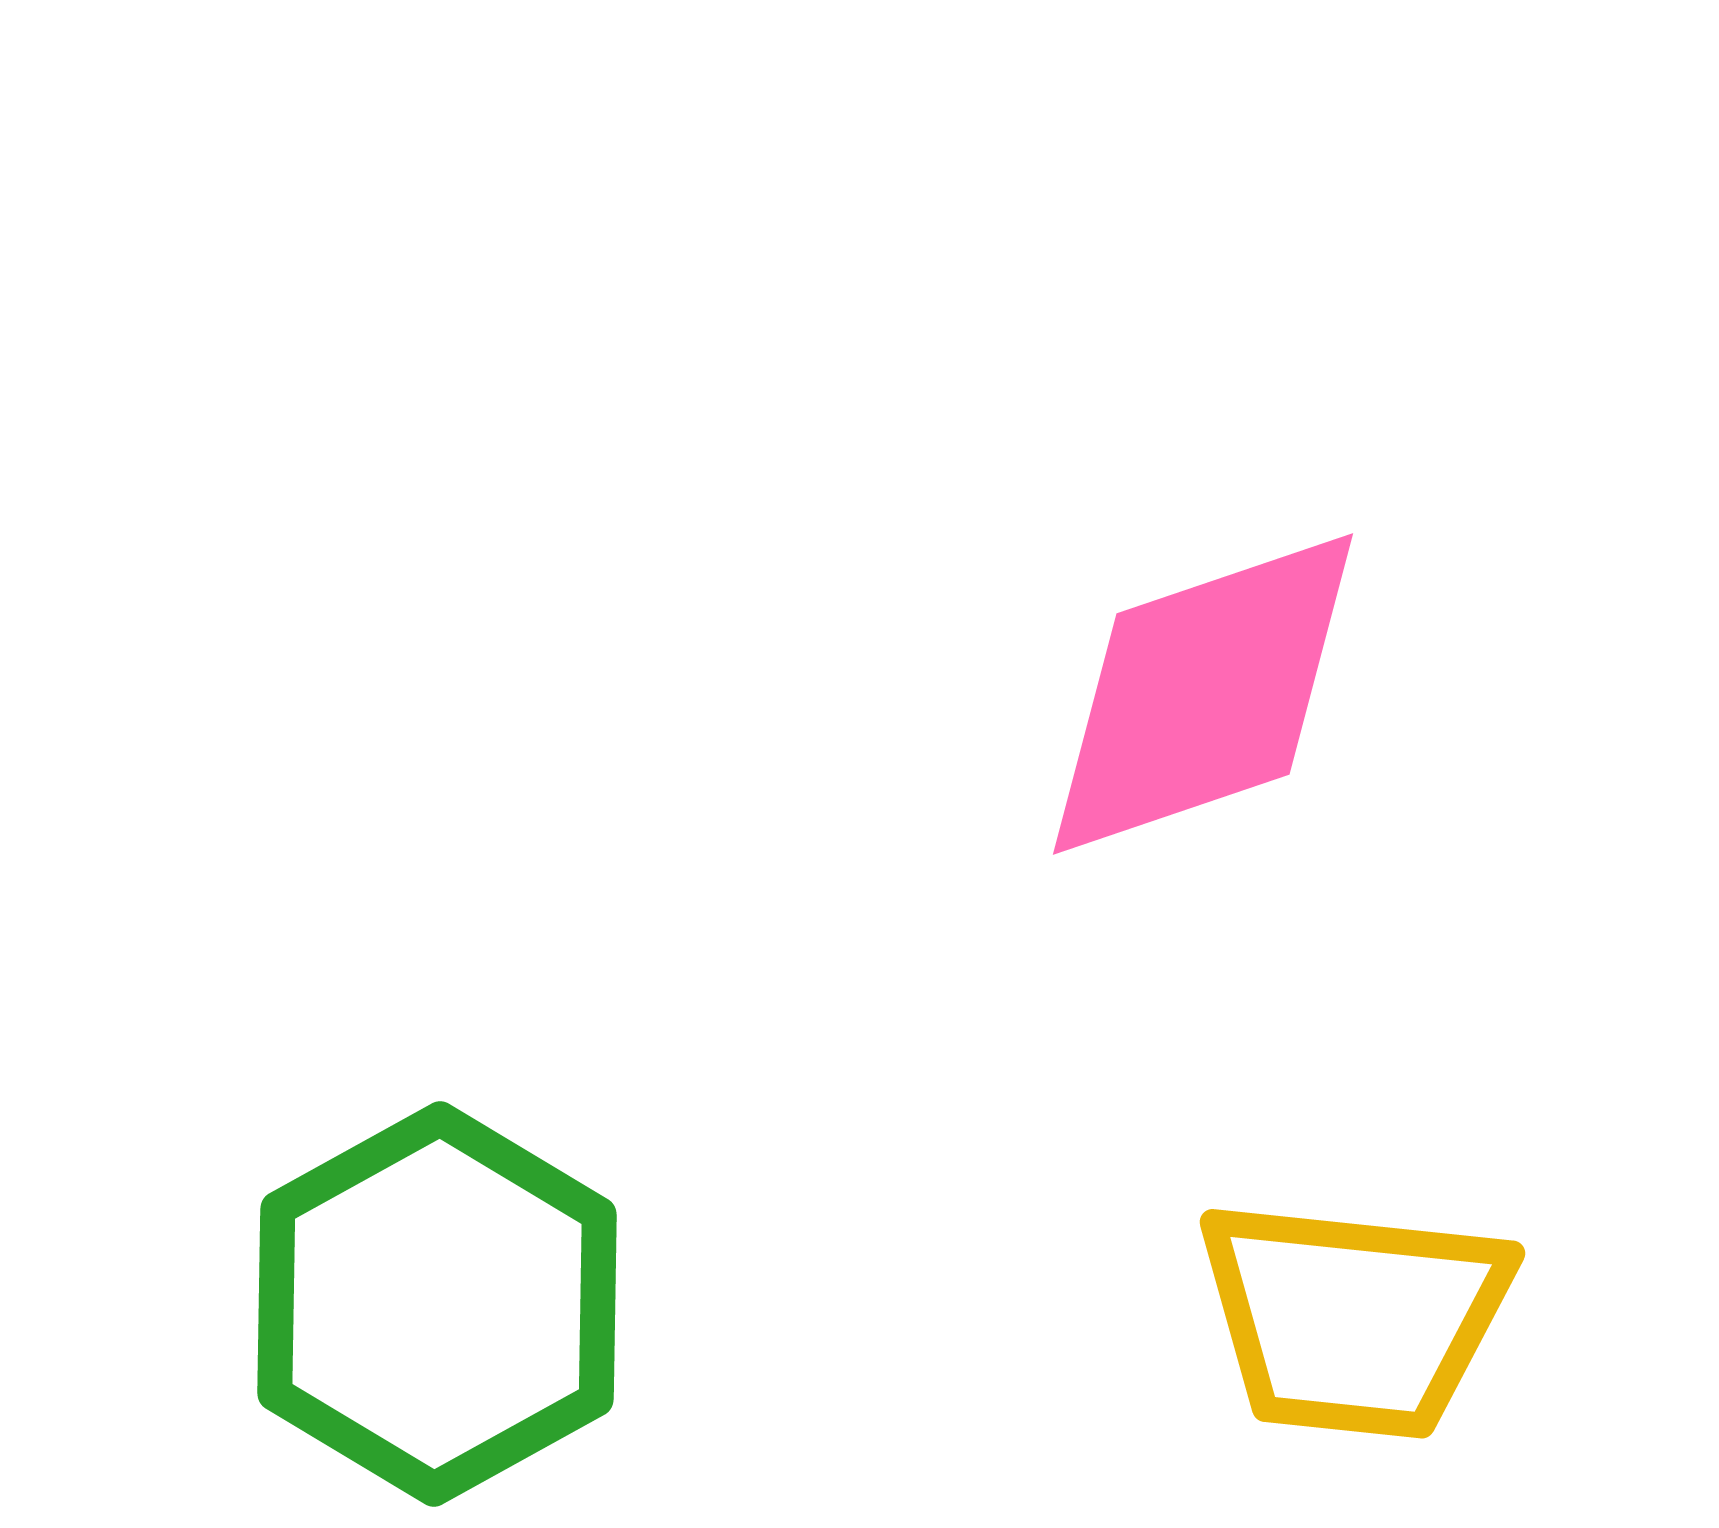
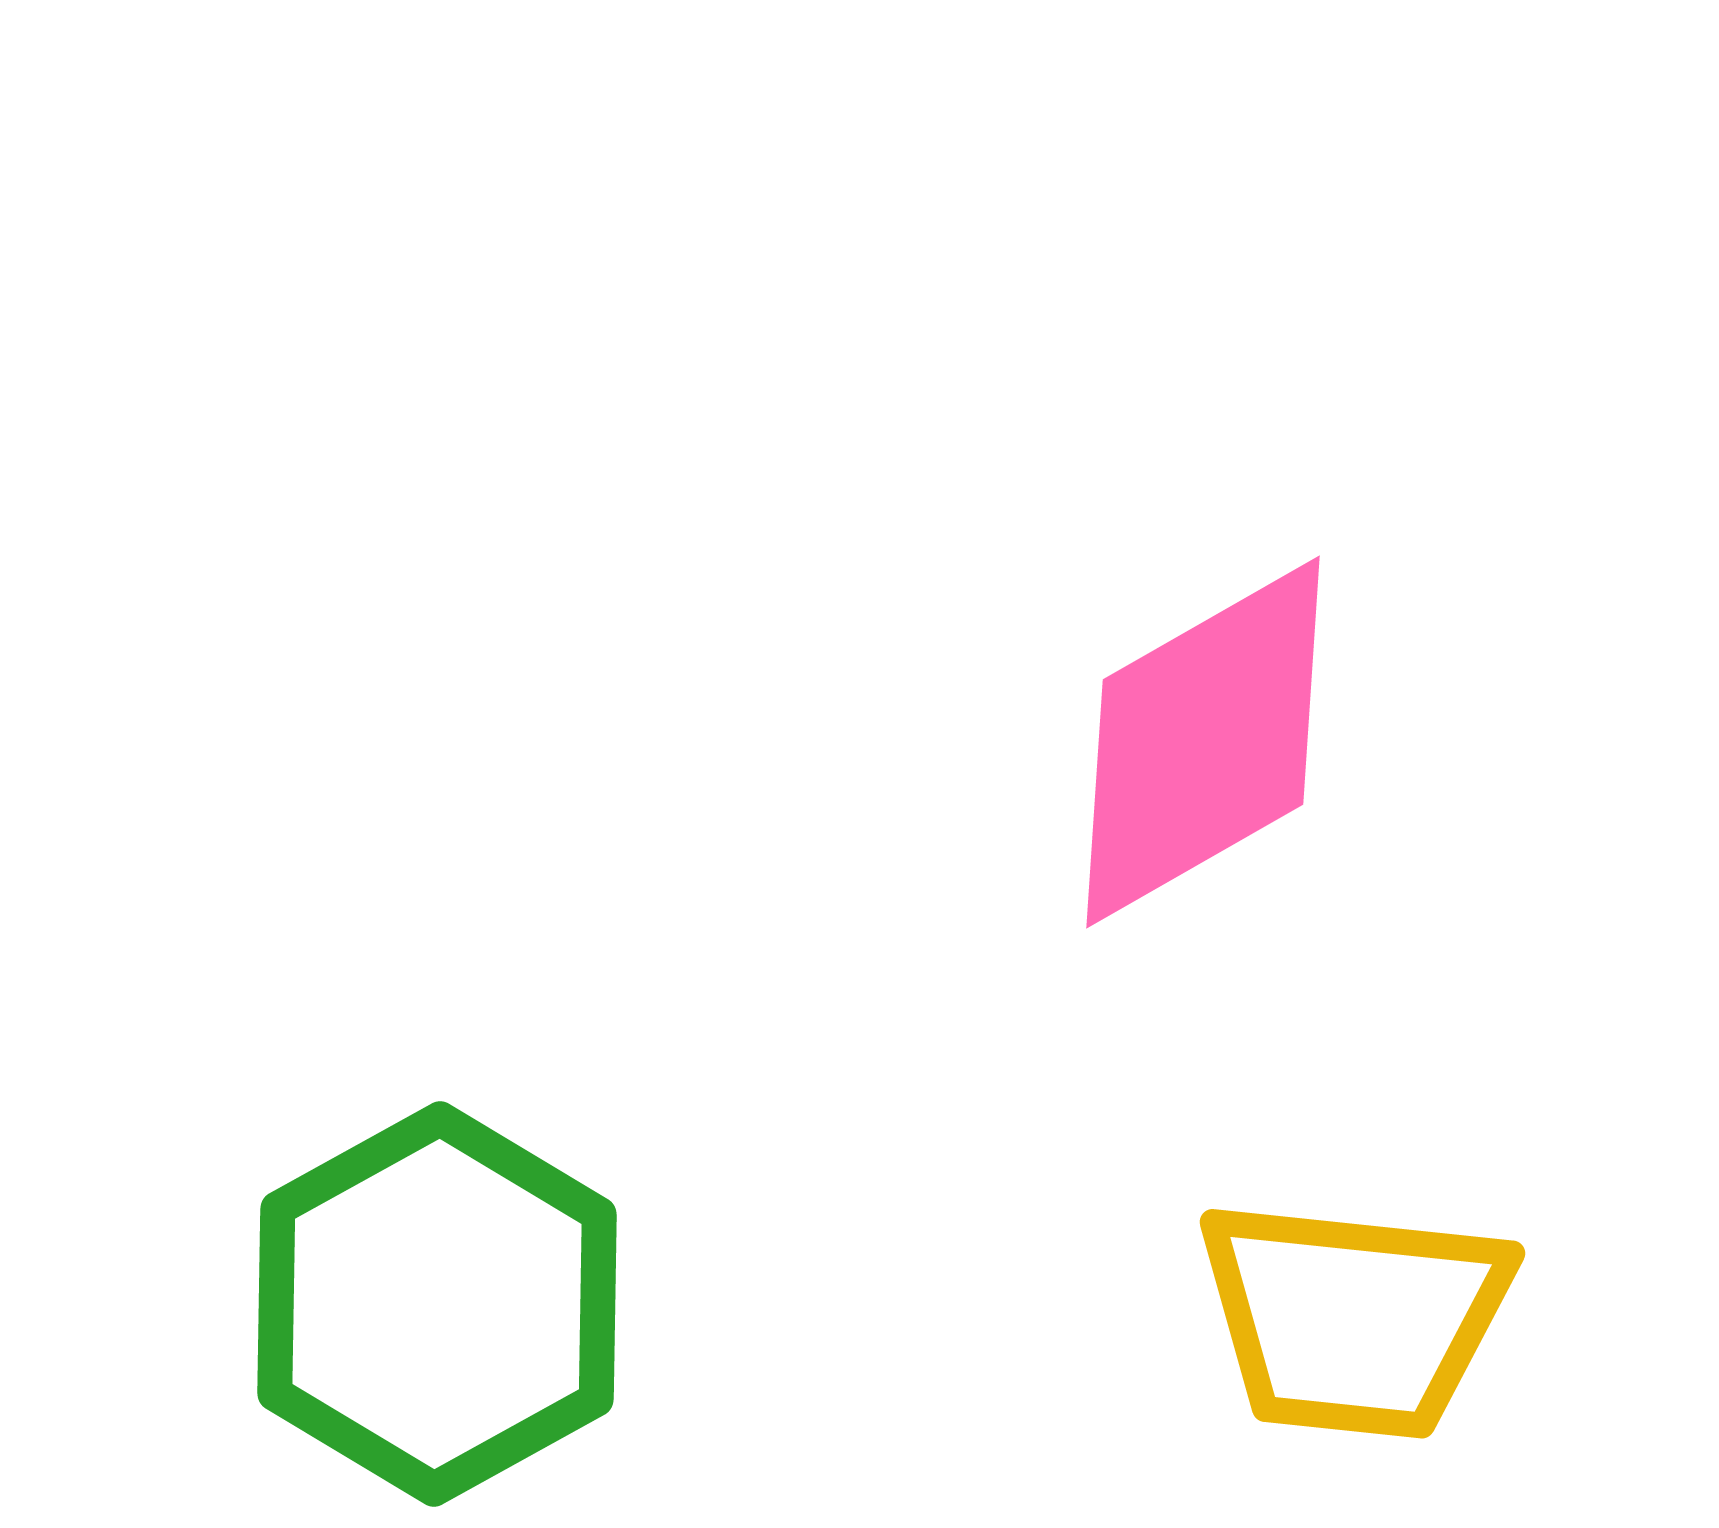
pink diamond: moved 48 px down; rotated 11 degrees counterclockwise
